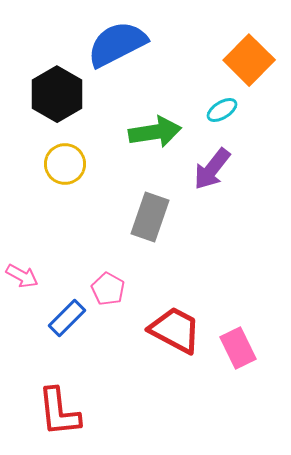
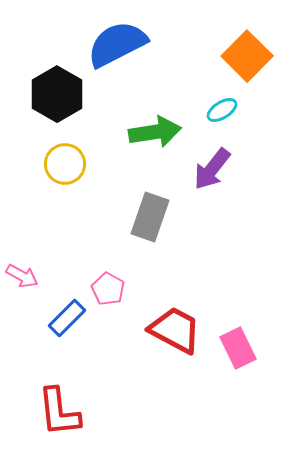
orange square: moved 2 px left, 4 px up
